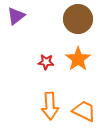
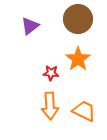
purple triangle: moved 14 px right, 10 px down
red star: moved 5 px right, 11 px down
